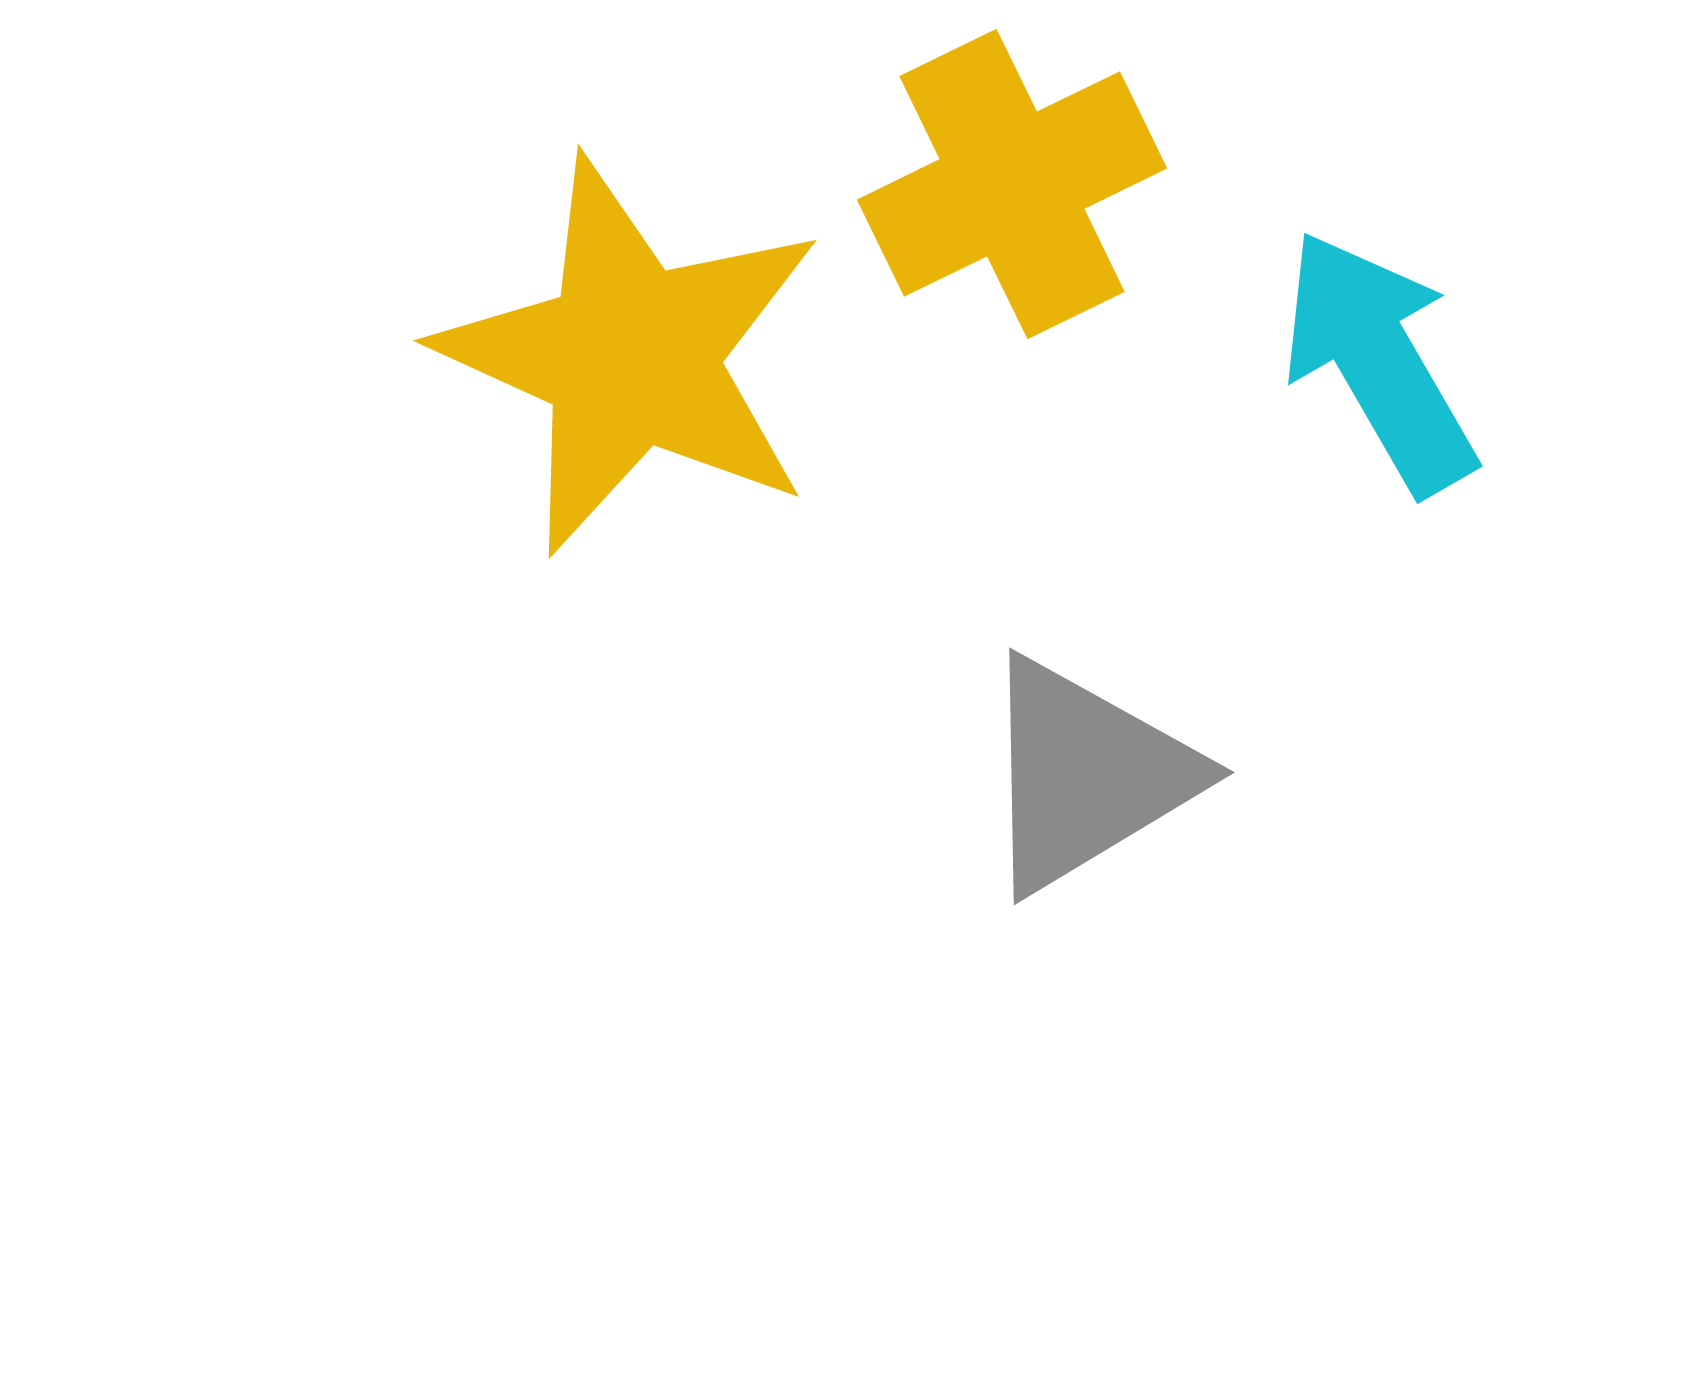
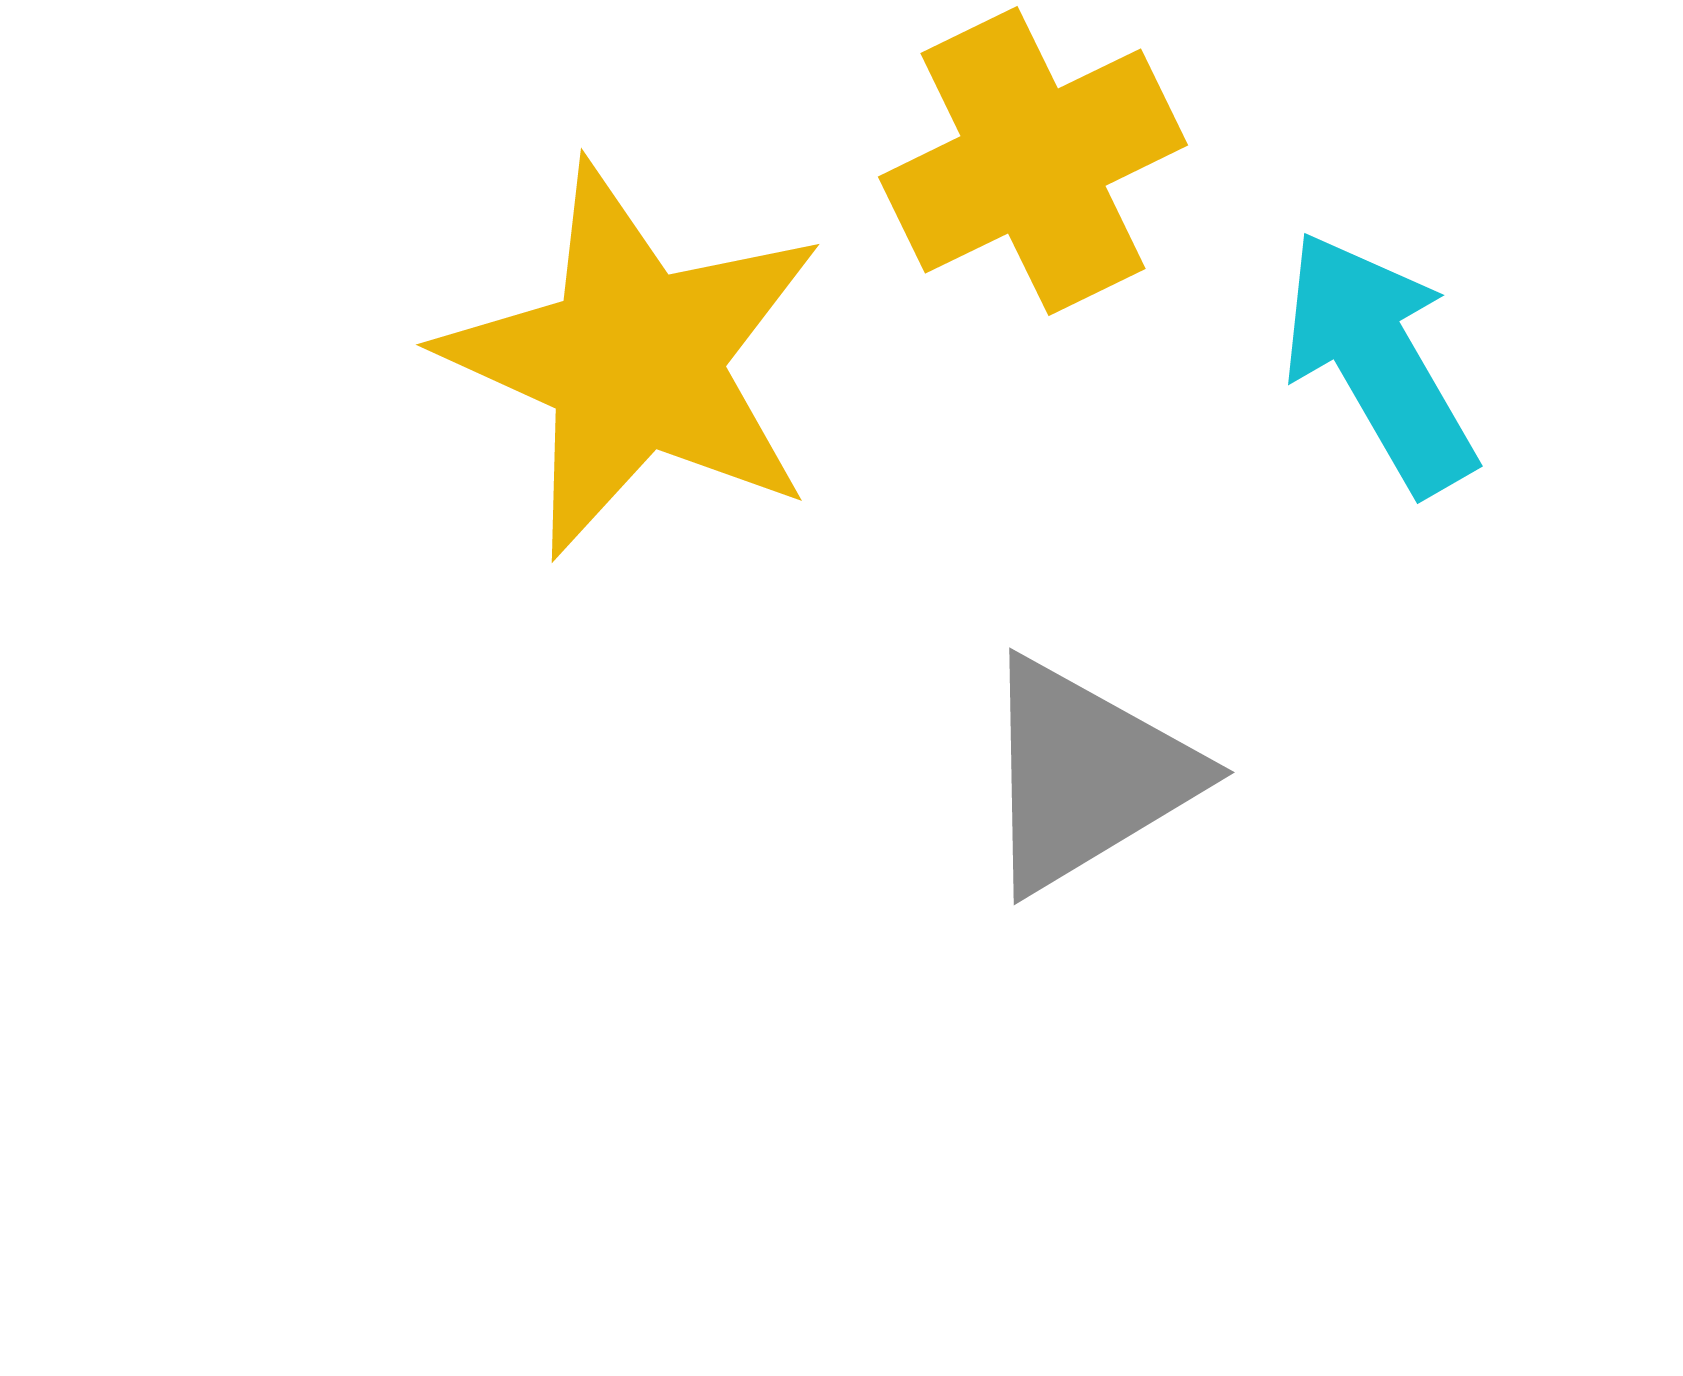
yellow cross: moved 21 px right, 23 px up
yellow star: moved 3 px right, 4 px down
